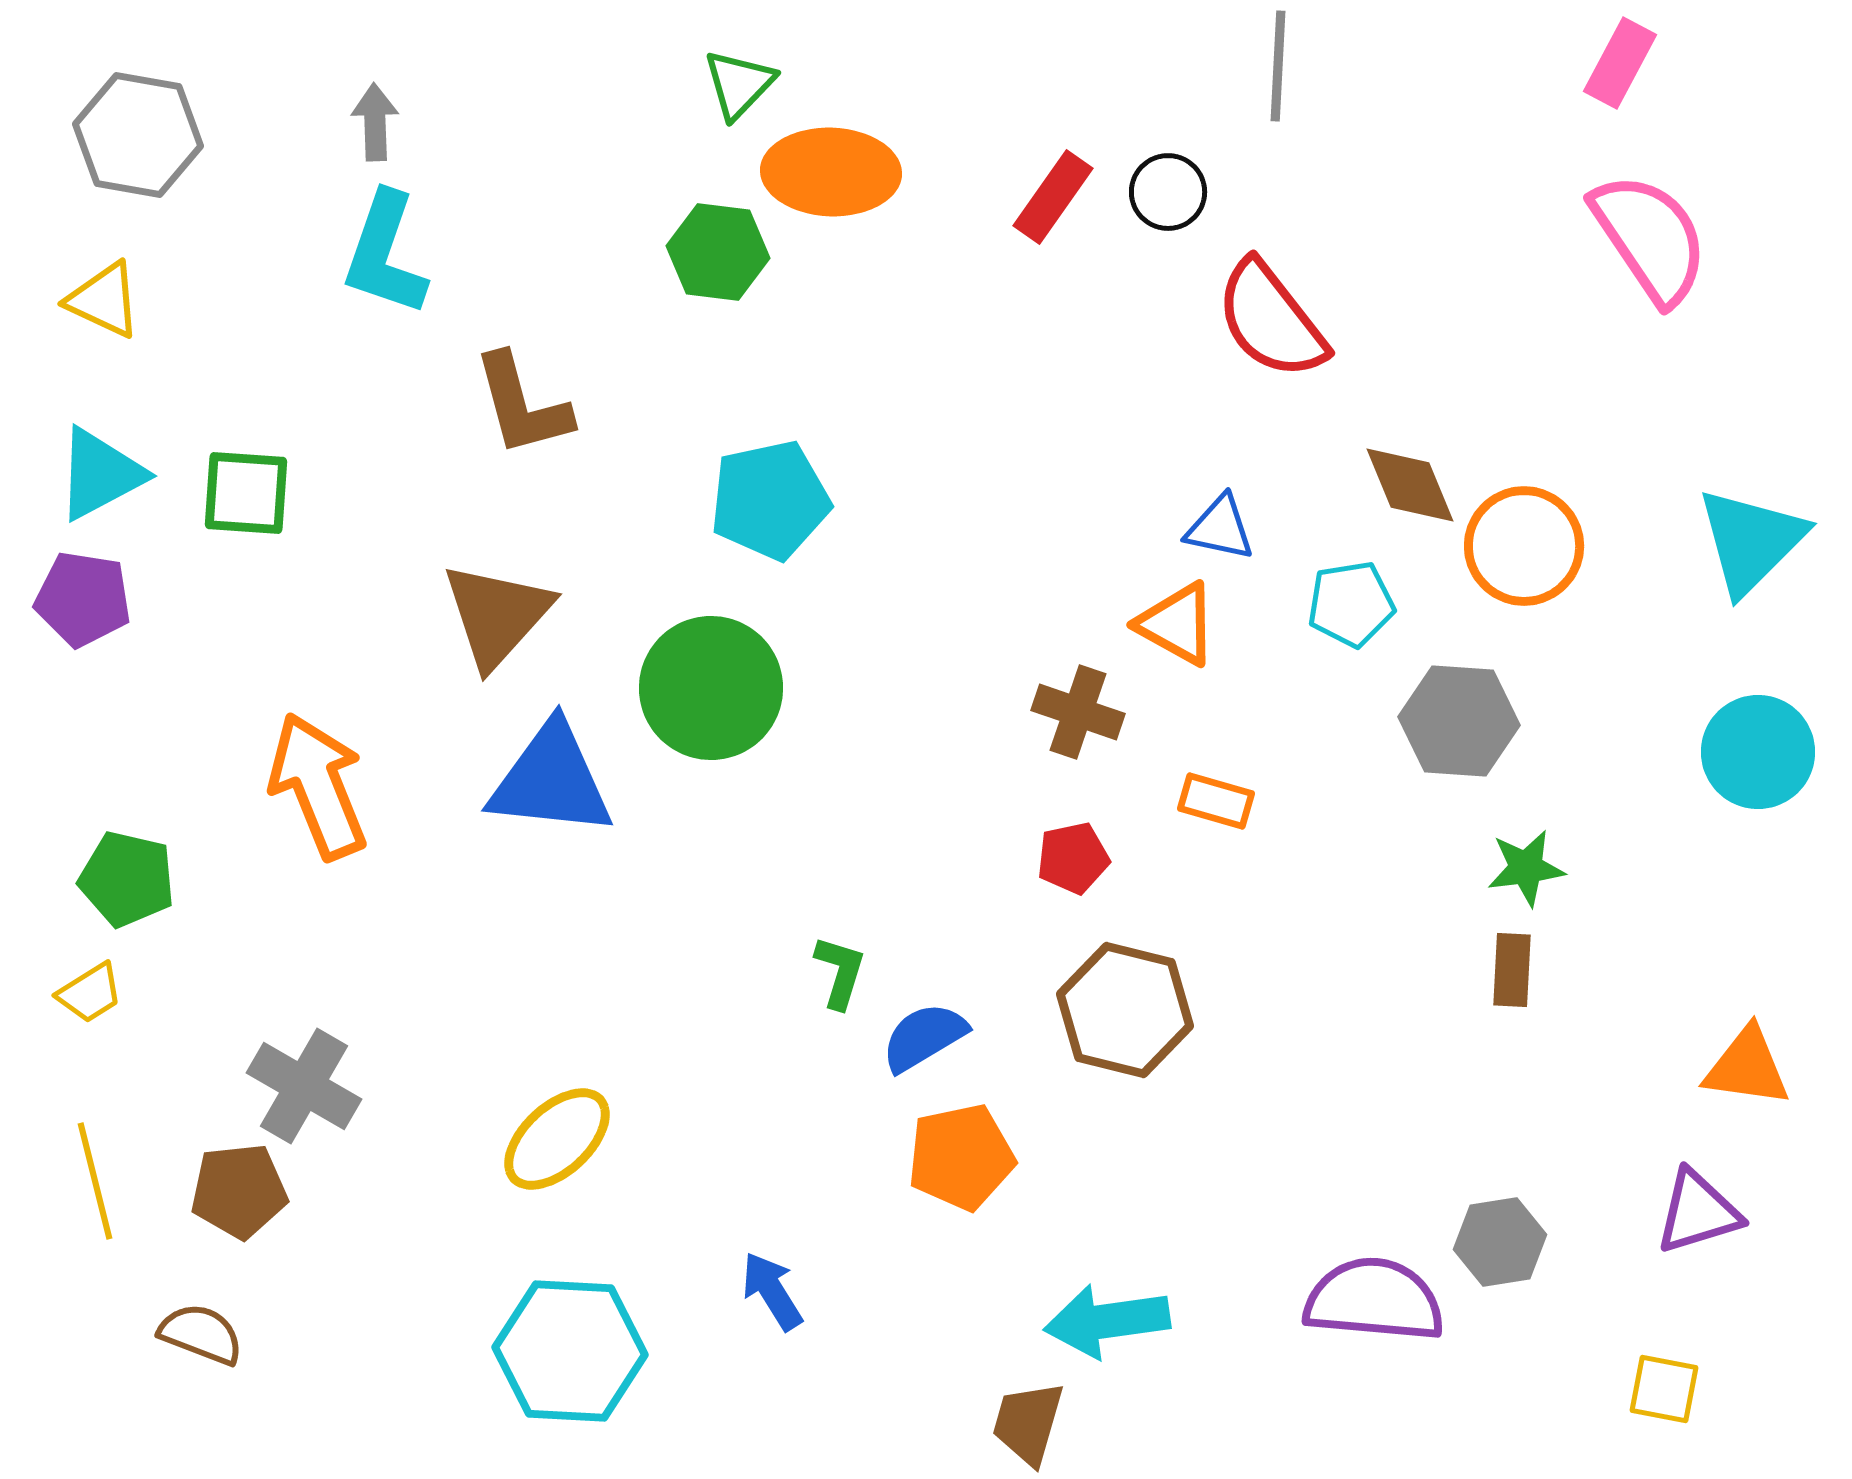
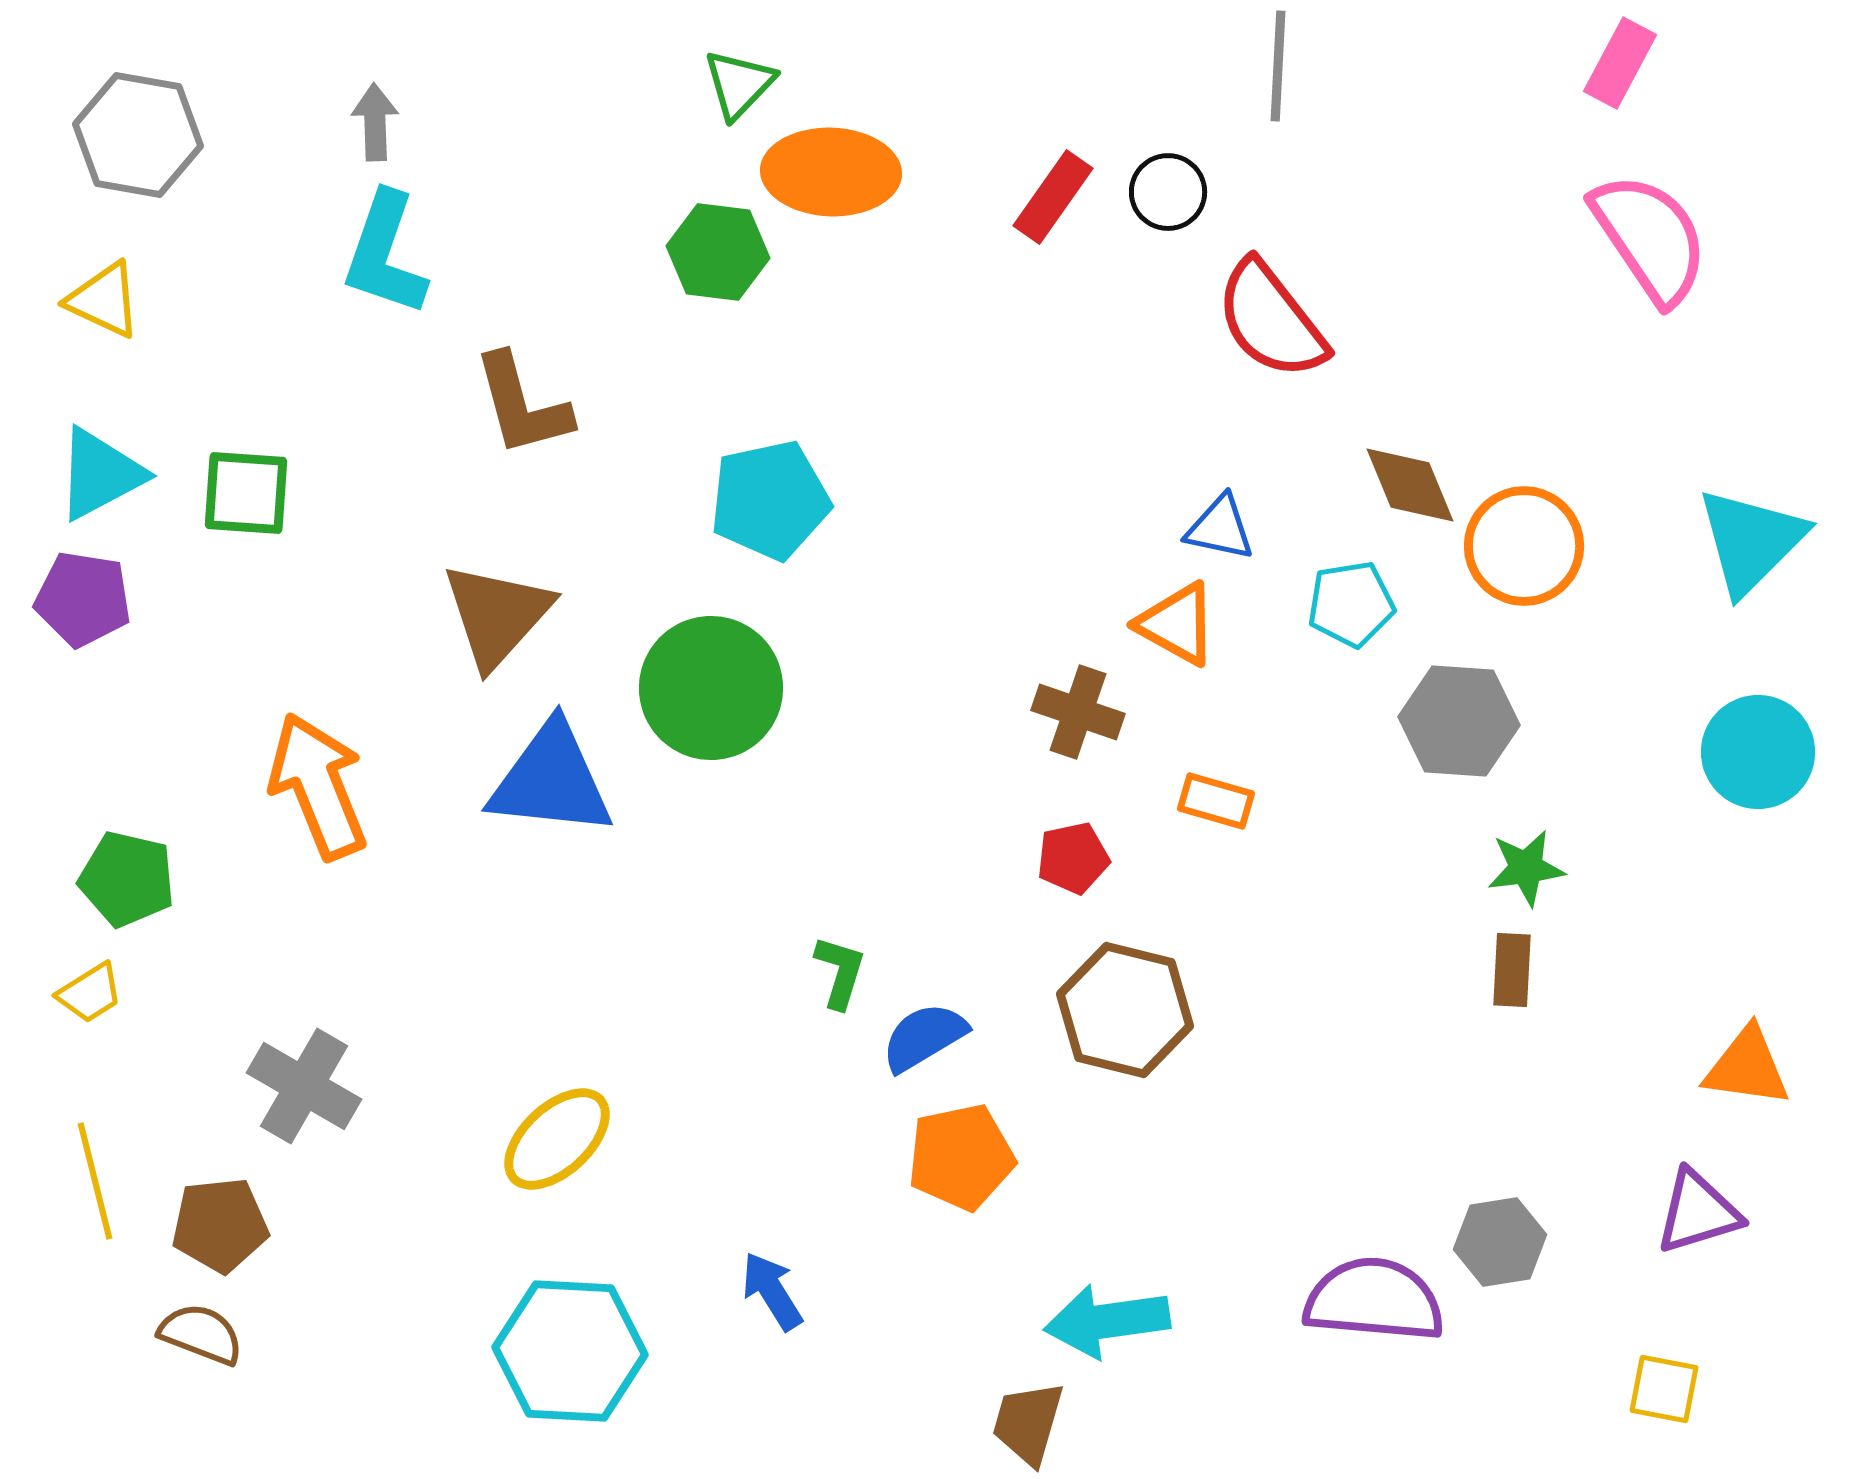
brown pentagon at (239, 1191): moved 19 px left, 34 px down
